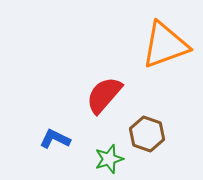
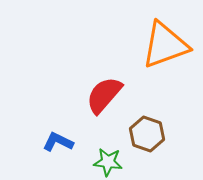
blue L-shape: moved 3 px right, 3 px down
green star: moved 1 px left, 3 px down; rotated 24 degrees clockwise
